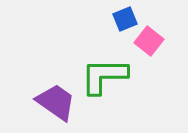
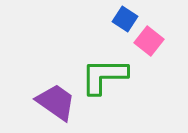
blue square: rotated 35 degrees counterclockwise
